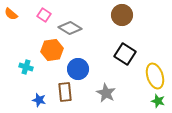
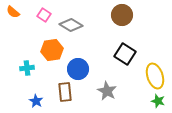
orange semicircle: moved 2 px right, 2 px up
gray diamond: moved 1 px right, 3 px up
cyan cross: moved 1 px right, 1 px down; rotated 24 degrees counterclockwise
gray star: moved 1 px right, 2 px up
blue star: moved 3 px left, 1 px down; rotated 16 degrees clockwise
